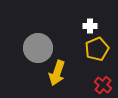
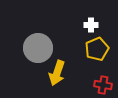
white cross: moved 1 px right, 1 px up
red cross: rotated 30 degrees counterclockwise
